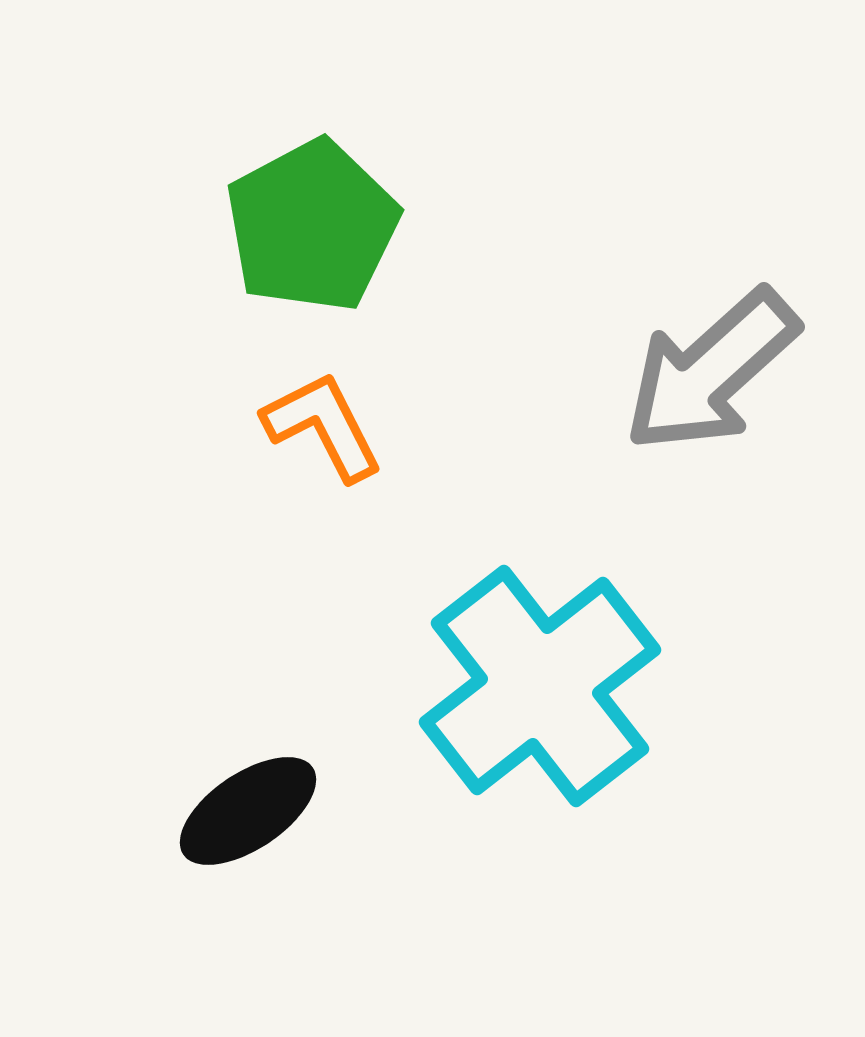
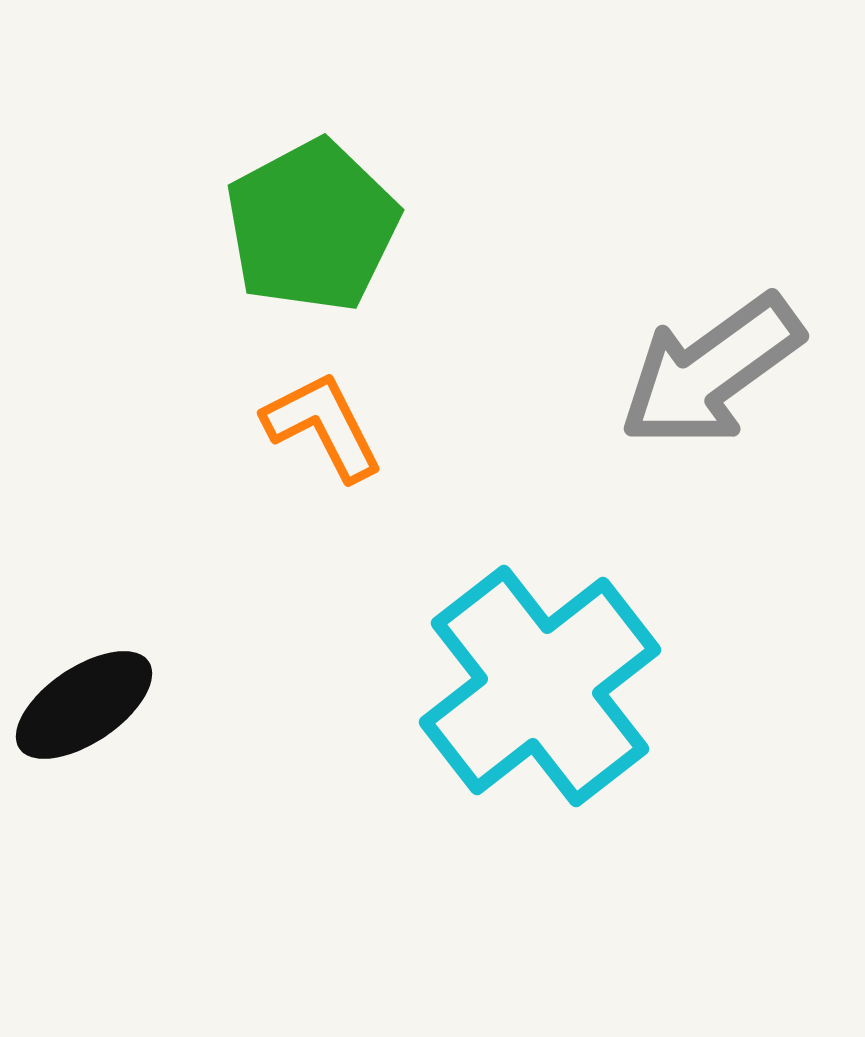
gray arrow: rotated 6 degrees clockwise
black ellipse: moved 164 px left, 106 px up
